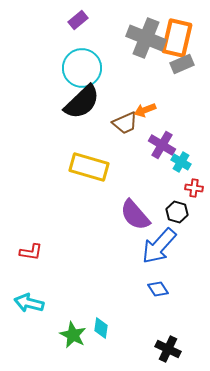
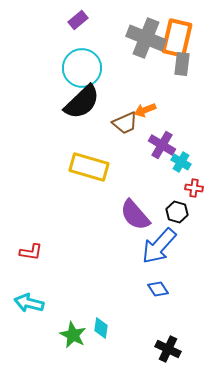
gray rectangle: rotated 60 degrees counterclockwise
